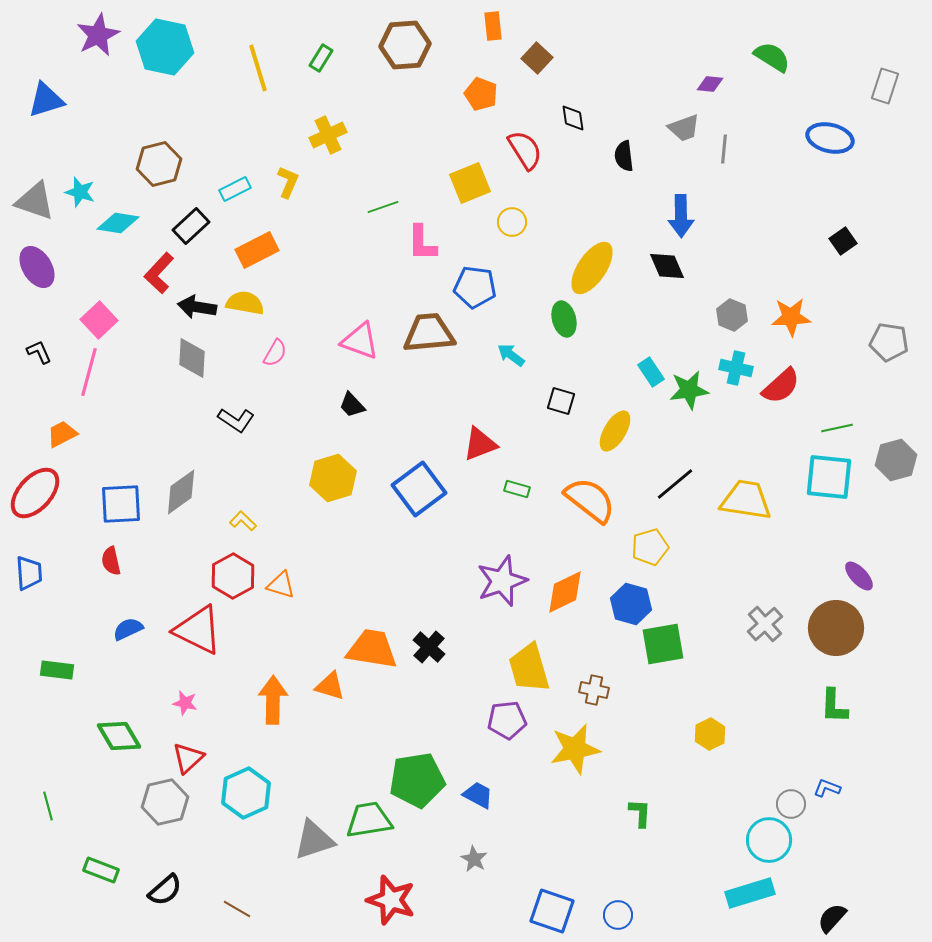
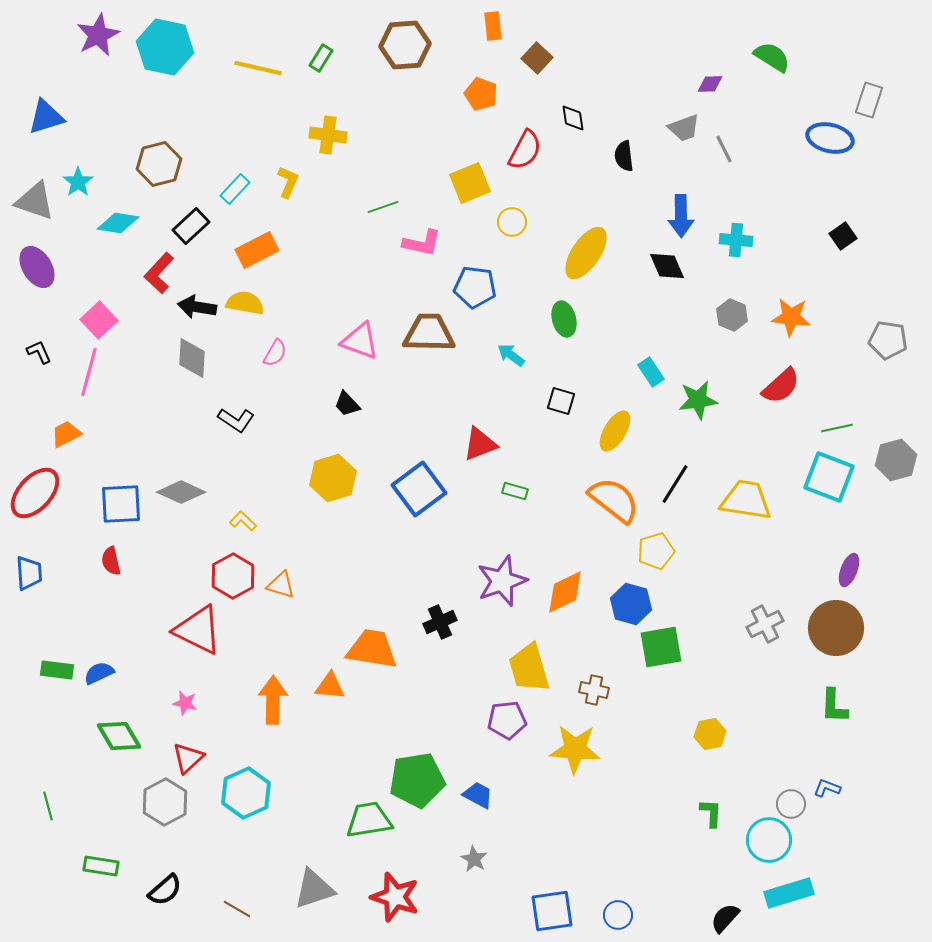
yellow line at (258, 68): rotated 60 degrees counterclockwise
purple diamond at (710, 84): rotated 8 degrees counterclockwise
gray rectangle at (885, 86): moved 16 px left, 14 px down
blue triangle at (46, 100): moved 17 px down
yellow cross at (328, 135): rotated 33 degrees clockwise
gray line at (724, 149): rotated 32 degrees counterclockwise
red semicircle at (525, 150): rotated 60 degrees clockwise
cyan rectangle at (235, 189): rotated 20 degrees counterclockwise
cyan star at (80, 192): moved 2 px left, 10 px up; rotated 20 degrees clockwise
black square at (843, 241): moved 5 px up
pink L-shape at (422, 243): rotated 78 degrees counterclockwise
yellow ellipse at (592, 268): moved 6 px left, 15 px up
orange star at (791, 317): rotated 9 degrees clockwise
brown trapezoid at (429, 333): rotated 6 degrees clockwise
gray pentagon at (889, 342): moved 1 px left, 2 px up
cyan cross at (736, 368): moved 128 px up; rotated 8 degrees counterclockwise
green star at (689, 390): moved 9 px right, 10 px down
black trapezoid at (352, 405): moved 5 px left, 1 px up
orange trapezoid at (62, 434): moved 4 px right
cyan square at (829, 477): rotated 15 degrees clockwise
black line at (675, 484): rotated 18 degrees counterclockwise
green rectangle at (517, 489): moved 2 px left, 2 px down
gray diamond at (181, 492): rotated 60 degrees clockwise
orange semicircle at (590, 500): moved 24 px right
yellow pentagon at (650, 547): moved 6 px right, 4 px down
purple ellipse at (859, 576): moved 10 px left, 6 px up; rotated 64 degrees clockwise
gray cross at (765, 624): rotated 15 degrees clockwise
blue semicircle at (128, 629): moved 29 px left, 44 px down
green square at (663, 644): moved 2 px left, 3 px down
black cross at (429, 647): moved 11 px right, 25 px up; rotated 24 degrees clockwise
orange triangle at (330, 686): rotated 12 degrees counterclockwise
yellow hexagon at (710, 734): rotated 16 degrees clockwise
yellow star at (575, 749): rotated 15 degrees clockwise
gray hexagon at (165, 802): rotated 15 degrees counterclockwise
green L-shape at (640, 813): moved 71 px right
gray triangle at (314, 840): moved 49 px down
green rectangle at (101, 870): moved 4 px up; rotated 12 degrees counterclockwise
cyan rectangle at (750, 893): moved 39 px right
red star at (391, 900): moved 4 px right, 3 px up
blue square at (552, 911): rotated 27 degrees counterclockwise
black semicircle at (832, 918): moved 107 px left
